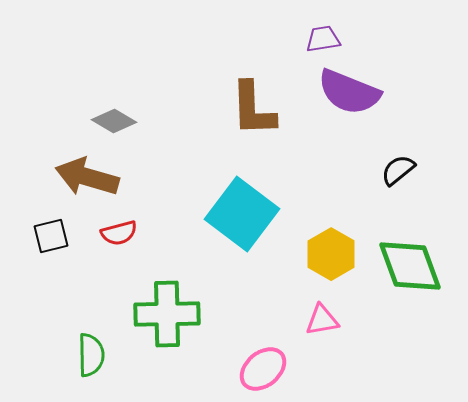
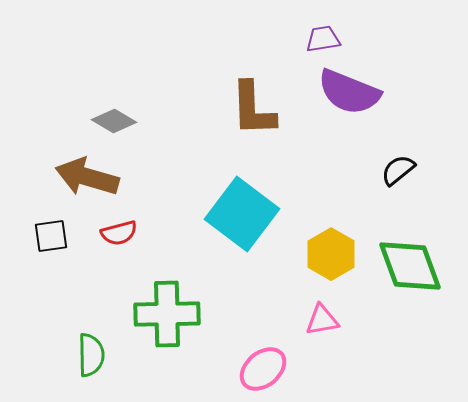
black square: rotated 6 degrees clockwise
